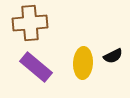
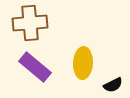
black semicircle: moved 29 px down
purple rectangle: moved 1 px left
